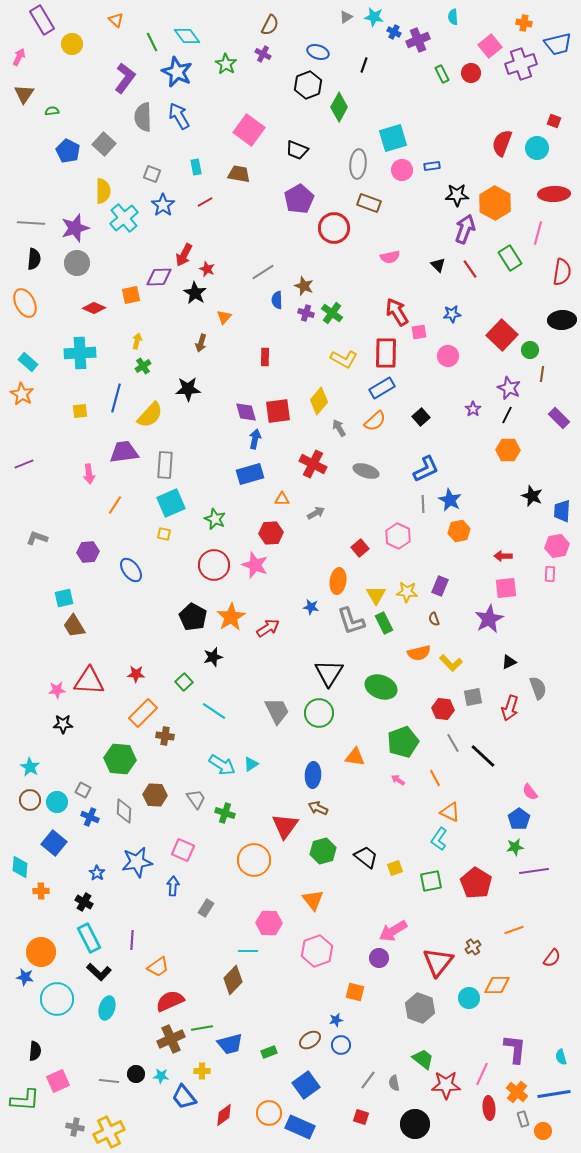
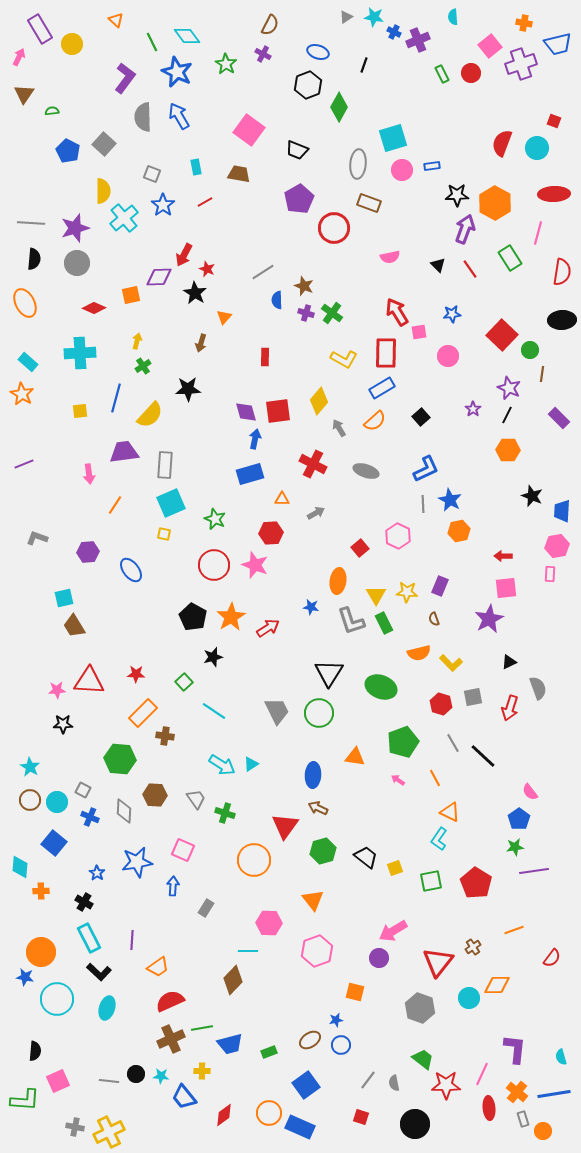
purple rectangle at (42, 20): moved 2 px left, 9 px down
red hexagon at (443, 709): moved 2 px left, 5 px up; rotated 10 degrees clockwise
